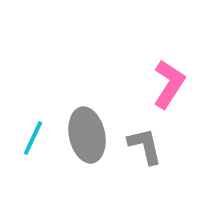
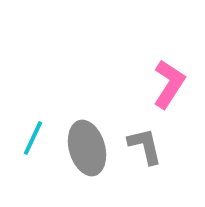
gray ellipse: moved 13 px down; rotated 4 degrees counterclockwise
